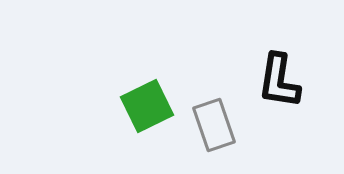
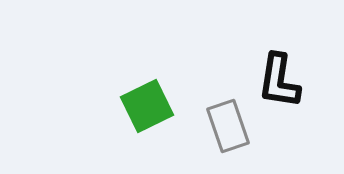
gray rectangle: moved 14 px right, 1 px down
